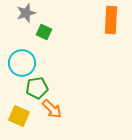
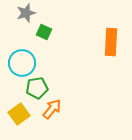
orange rectangle: moved 22 px down
orange arrow: rotated 95 degrees counterclockwise
yellow square: moved 2 px up; rotated 30 degrees clockwise
